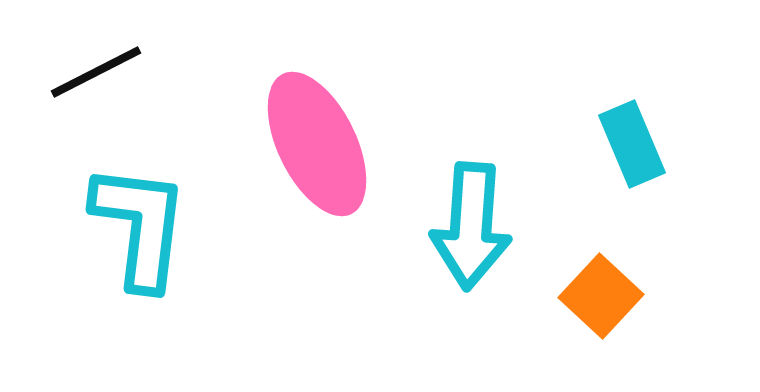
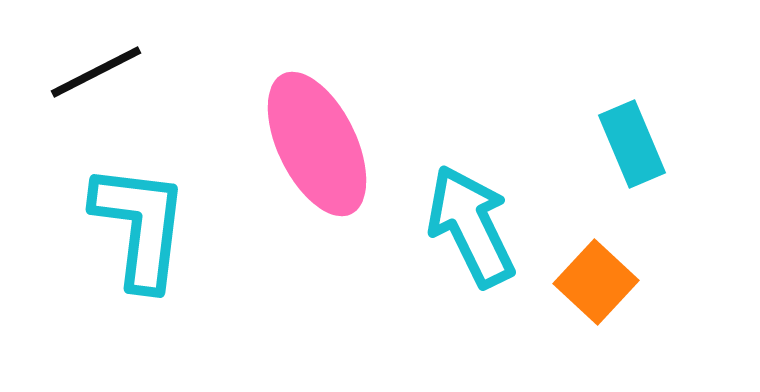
cyan arrow: rotated 150 degrees clockwise
orange square: moved 5 px left, 14 px up
